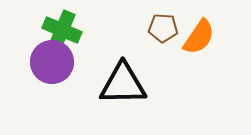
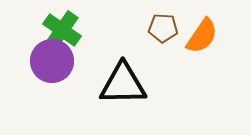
green cross: rotated 12 degrees clockwise
orange semicircle: moved 3 px right, 1 px up
purple circle: moved 1 px up
